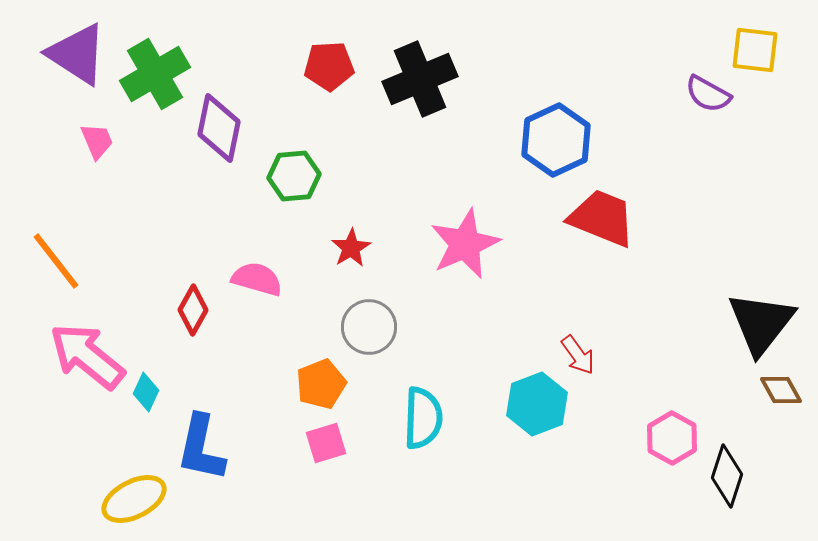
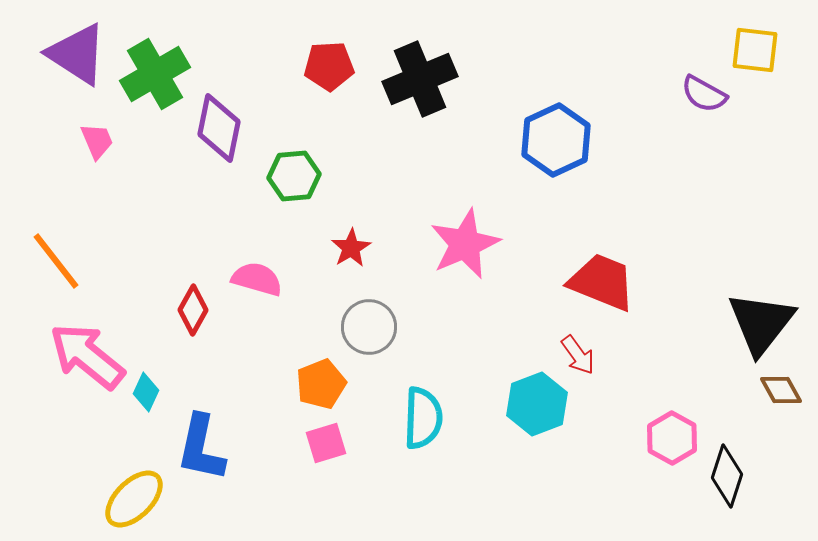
purple semicircle: moved 4 px left
red trapezoid: moved 64 px down
yellow ellipse: rotated 18 degrees counterclockwise
